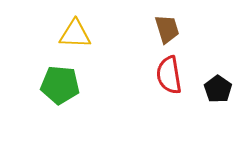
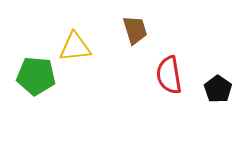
brown trapezoid: moved 32 px left, 1 px down
yellow triangle: moved 13 px down; rotated 8 degrees counterclockwise
green pentagon: moved 24 px left, 9 px up
